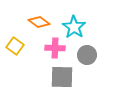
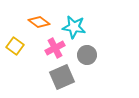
cyan star: rotated 25 degrees counterclockwise
pink cross: rotated 30 degrees counterclockwise
gray square: rotated 25 degrees counterclockwise
